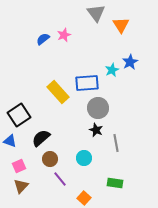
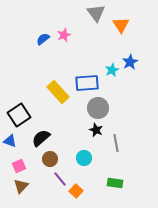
orange square: moved 8 px left, 7 px up
